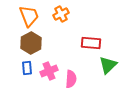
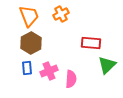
green triangle: moved 1 px left
